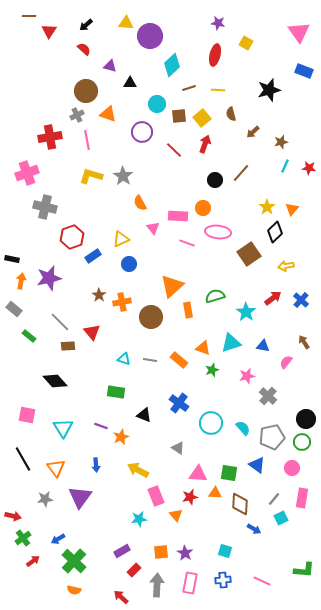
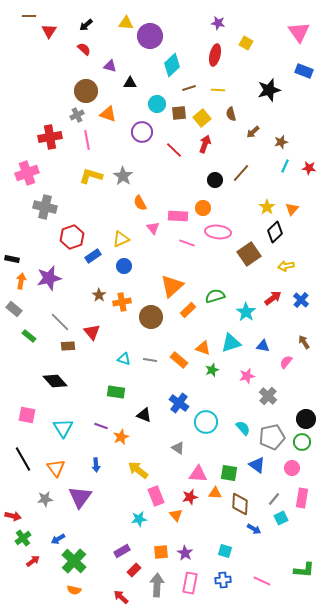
brown square at (179, 116): moved 3 px up
blue circle at (129, 264): moved 5 px left, 2 px down
orange rectangle at (188, 310): rotated 56 degrees clockwise
cyan circle at (211, 423): moved 5 px left, 1 px up
yellow arrow at (138, 470): rotated 10 degrees clockwise
